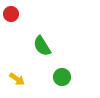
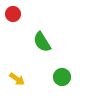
red circle: moved 2 px right
green semicircle: moved 4 px up
